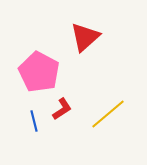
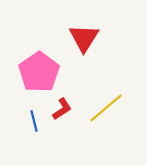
red triangle: moved 1 px left, 1 px down; rotated 16 degrees counterclockwise
pink pentagon: rotated 9 degrees clockwise
yellow line: moved 2 px left, 6 px up
